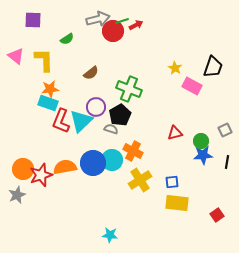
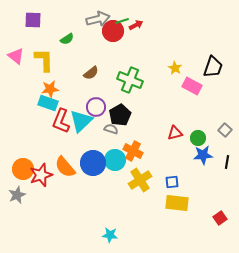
green cross: moved 1 px right, 9 px up
gray square: rotated 24 degrees counterclockwise
green circle: moved 3 px left, 3 px up
cyan circle: moved 3 px right
orange semicircle: rotated 120 degrees counterclockwise
red square: moved 3 px right, 3 px down
